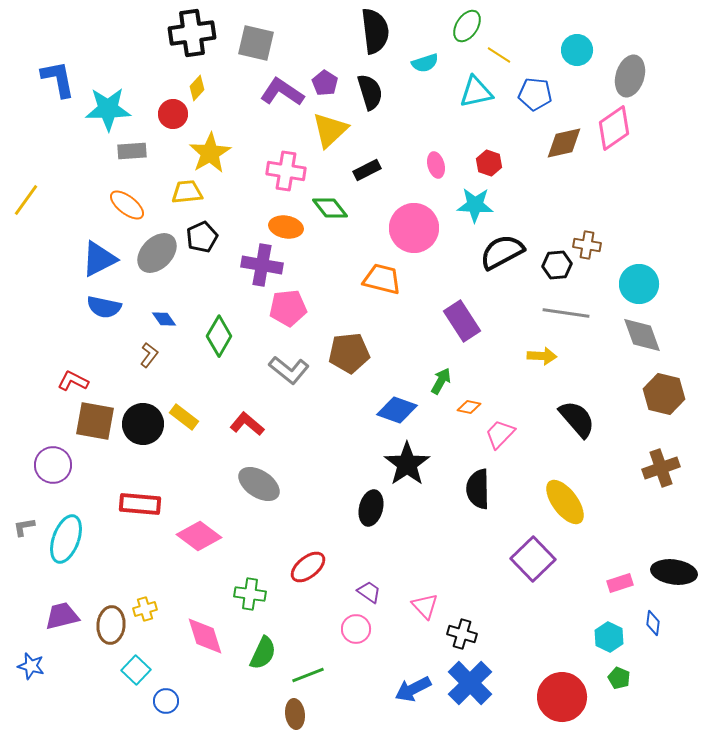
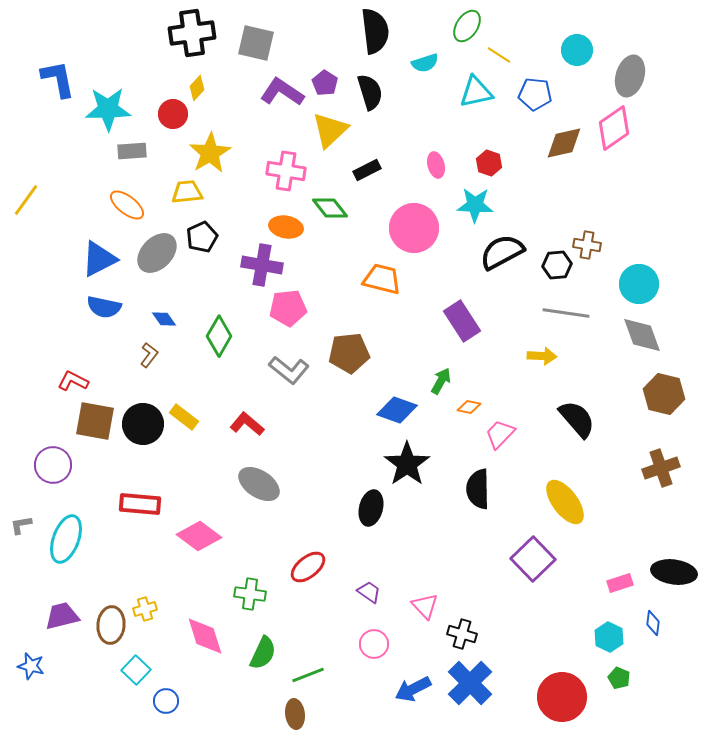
gray L-shape at (24, 527): moved 3 px left, 2 px up
pink circle at (356, 629): moved 18 px right, 15 px down
